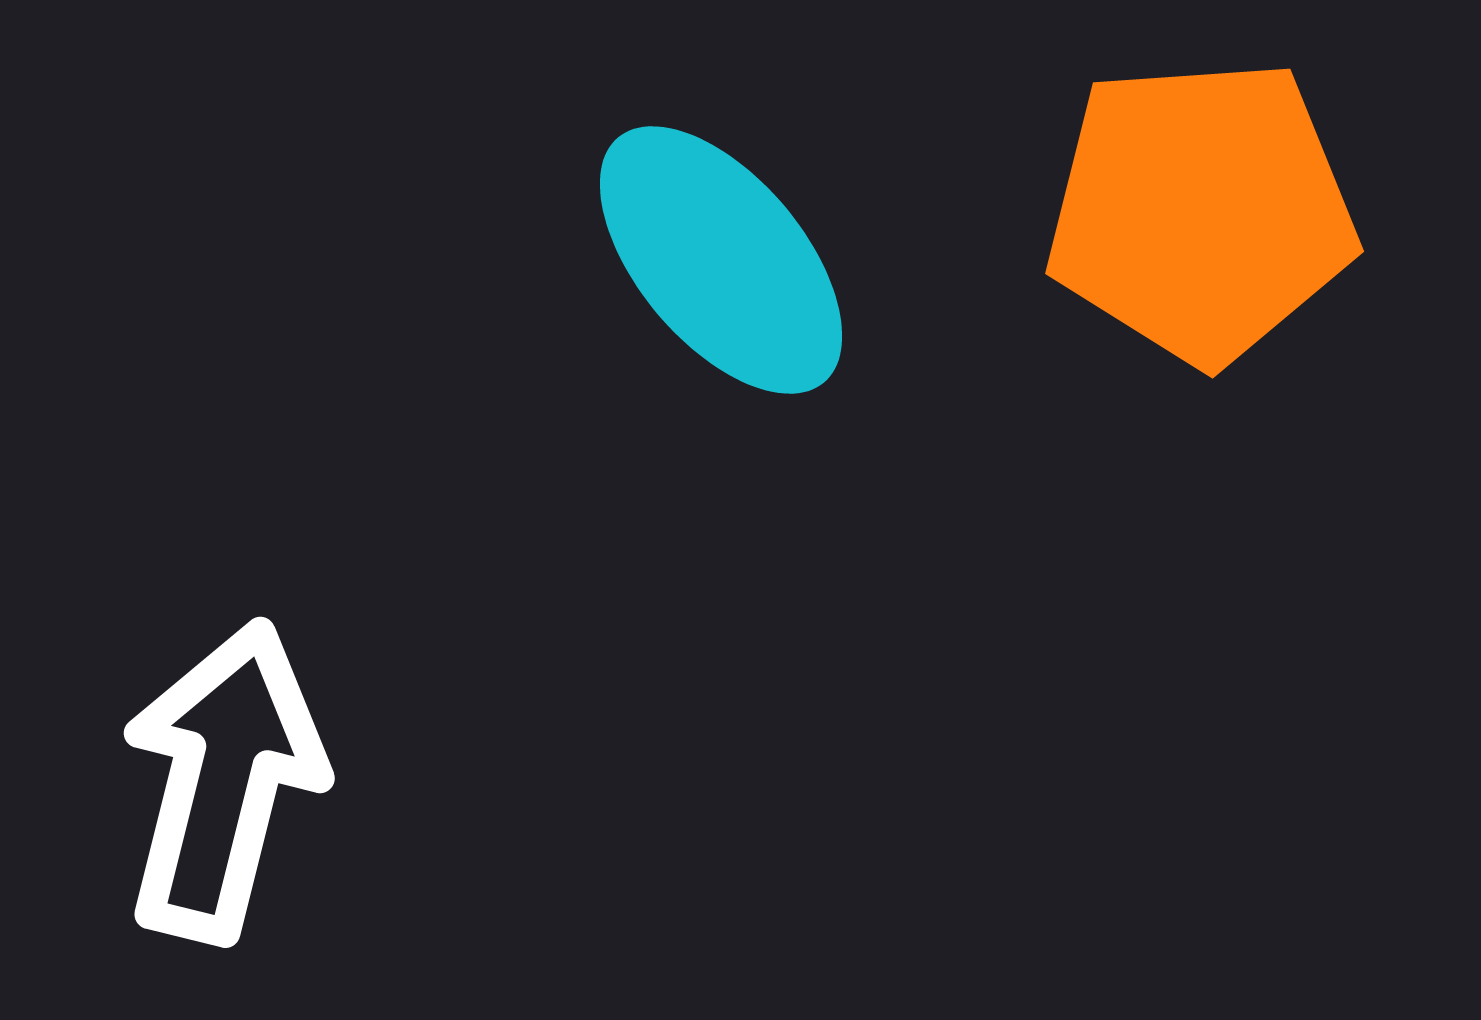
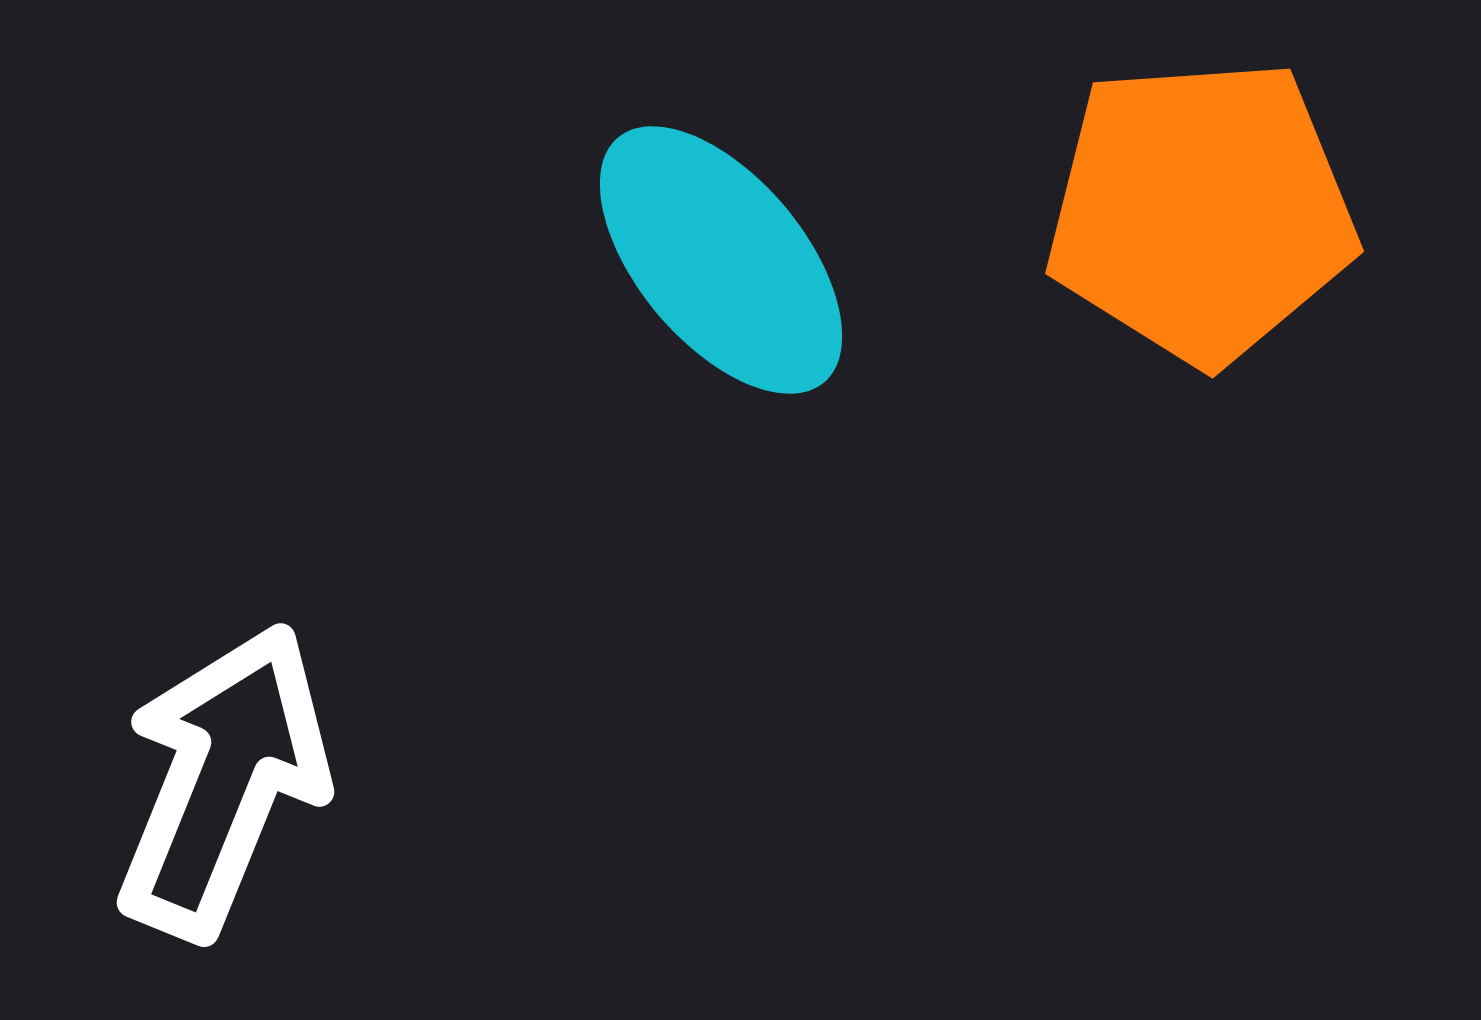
white arrow: rotated 8 degrees clockwise
